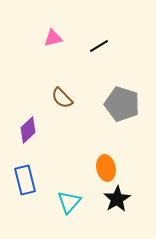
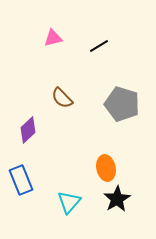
blue rectangle: moved 4 px left; rotated 8 degrees counterclockwise
